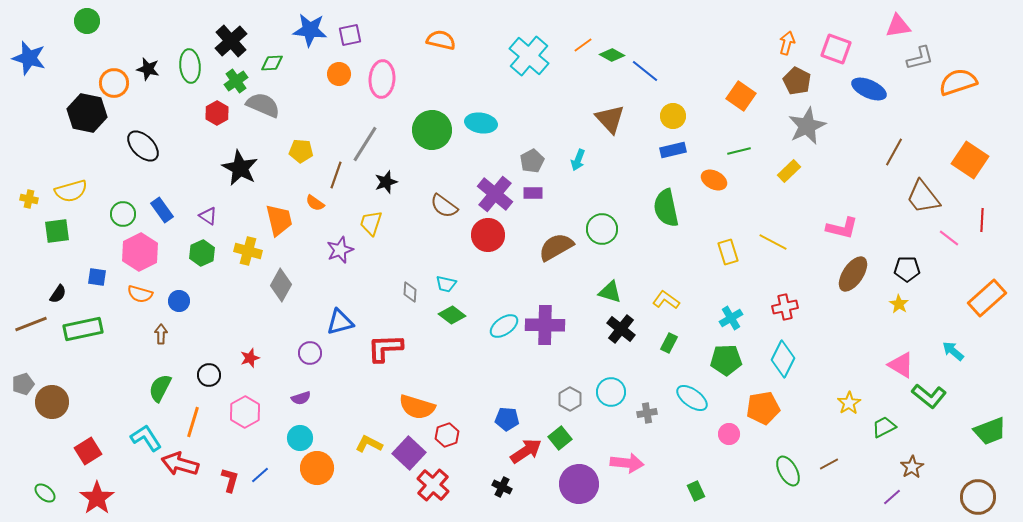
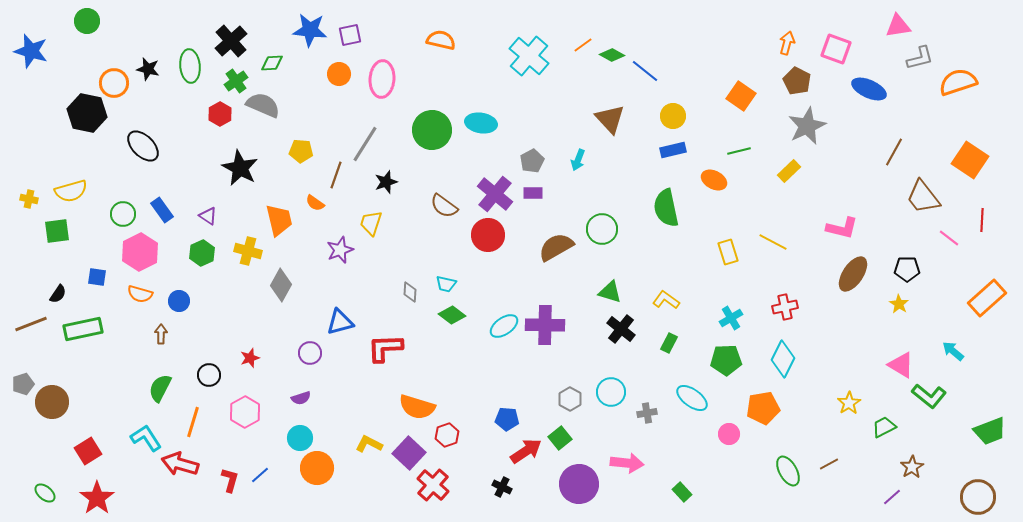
blue star at (29, 58): moved 2 px right, 7 px up
red hexagon at (217, 113): moved 3 px right, 1 px down
green rectangle at (696, 491): moved 14 px left, 1 px down; rotated 18 degrees counterclockwise
